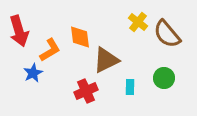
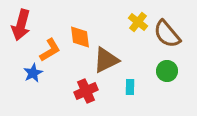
red arrow: moved 2 px right, 6 px up; rotated 32 degrees clockwise
green circle: moved 3 px right, 7 px up
